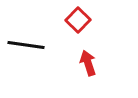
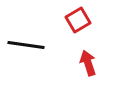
red square: rotated 15 degrees clockwise
